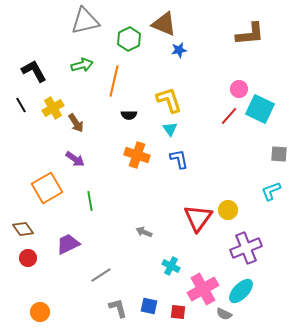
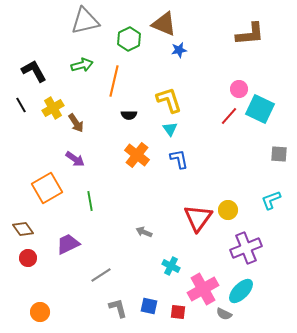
orange cross: rotated 20 degrees clockwise
cyan L-shape: moved 9 px down
